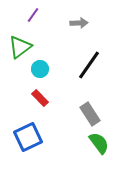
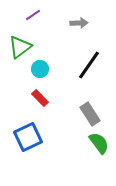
purple line: rotated 21 degrees clockwise
